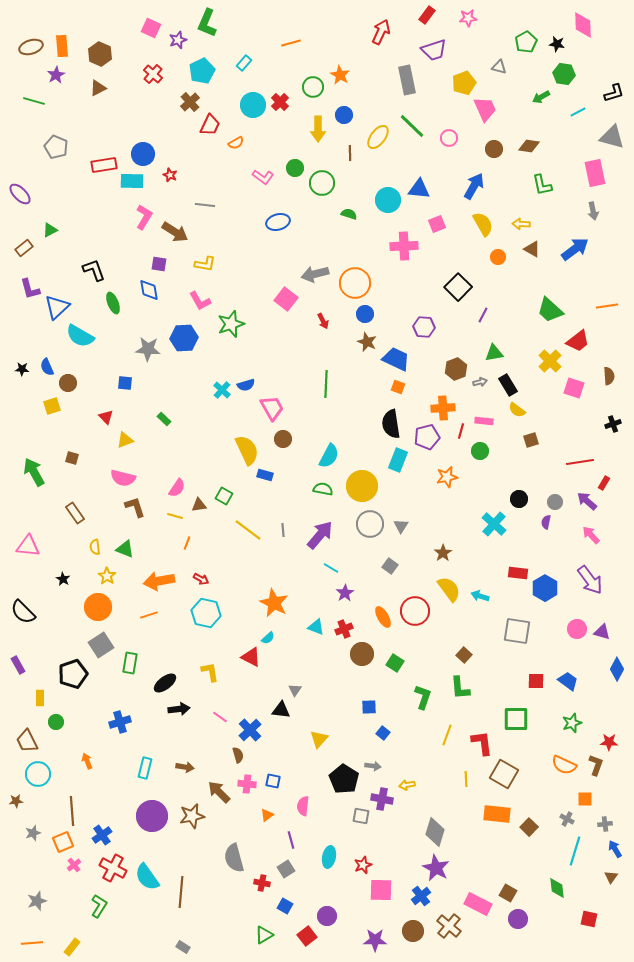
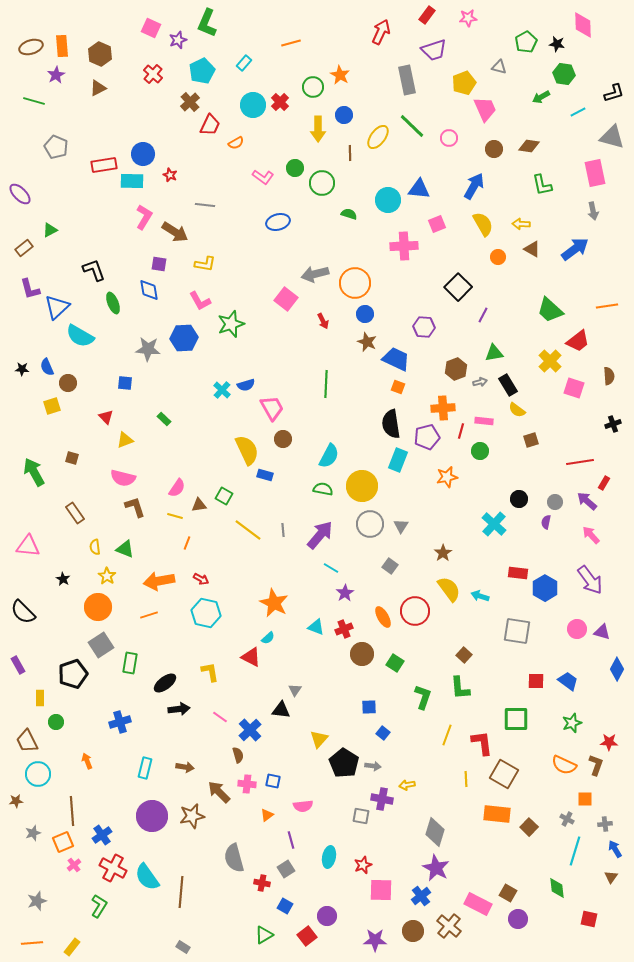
black pentagon at (344, 779): moved 16 px up
pink semicircle at (303, 806): rotated 102 degrees counterclockwise
